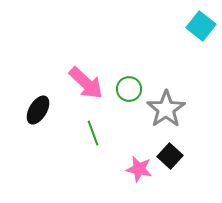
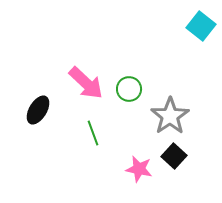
gray star: moved 4 px right, 7 px down
black square: moved 4 px right
